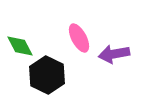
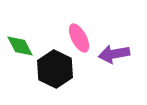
black hexagon: moved 8 px right, 6 px up
